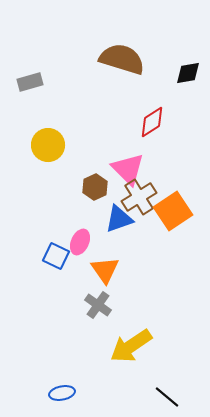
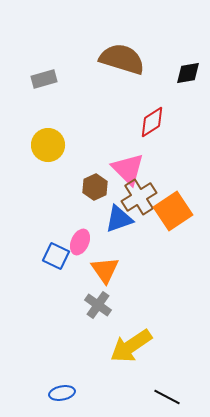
gray rectangle: moved 14 px right, 3 px up
black line: rotated 12 degrees counterclockwise
